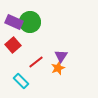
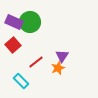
purple triangle: moved 1 px right
